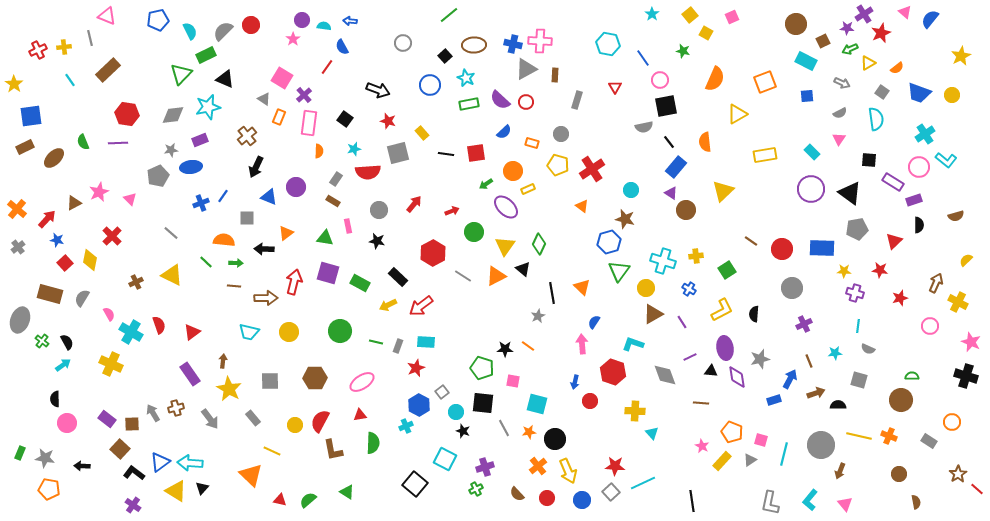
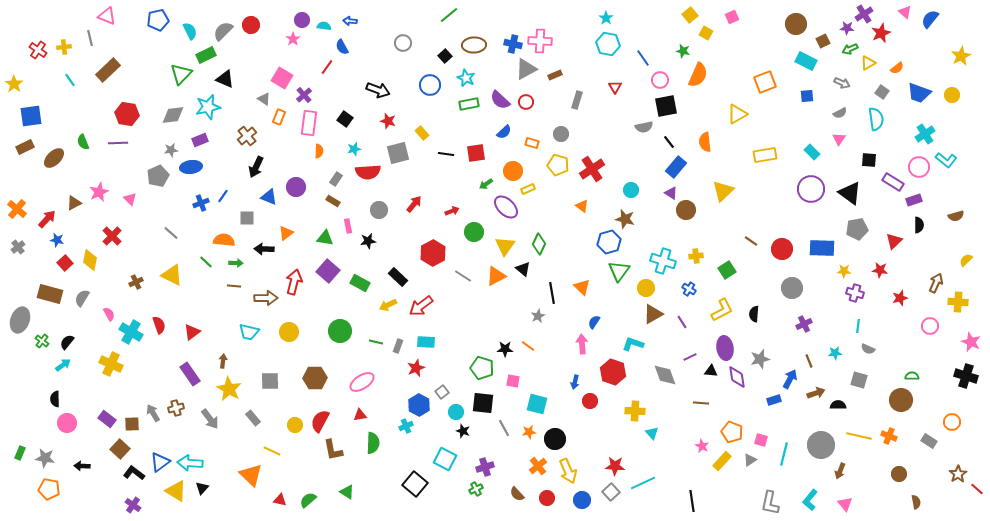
cyan star at (652, 14): moved 46 px left, 4 px down
red cross at (38, 50): rotated 30 degrees counterclockwise
brown rectangle at (555, 75): rotated 64 degrees clockwise
orange semicircle at (715, 79): moved 17 px left, 4 px up
black star at (377, 241): moved 9 px left; rotated 21 degrees counterclockwise
purple square at (328, 273): moved 2 px up; rotated 25 degrees clockwise
yellow cross at (958, 302): rotated 24 degrees counterclockwise
black semicircle at (67, 342): rotated 112 degrees counterclockwise
